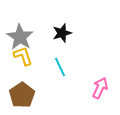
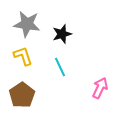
black star: moved 1 px down
gray star: moved 7 px right, 13 px up; rotated 24 degrees counterclockwise
